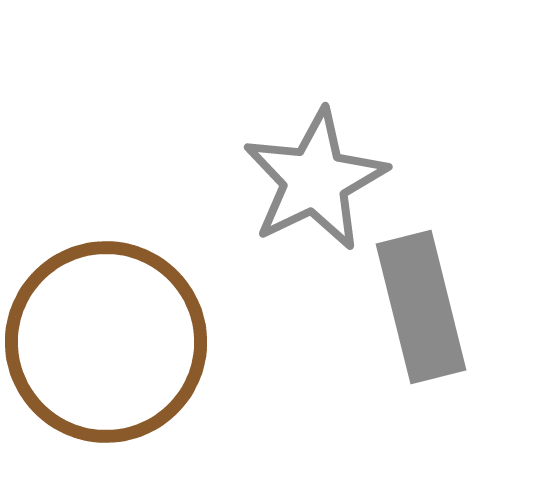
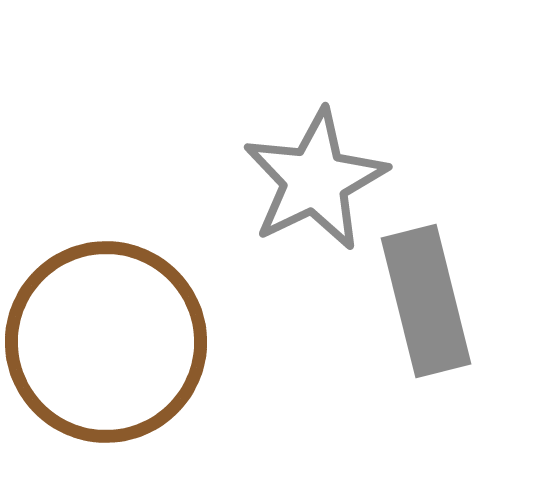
gray rectangle: moved 5 px right, 6 px up
